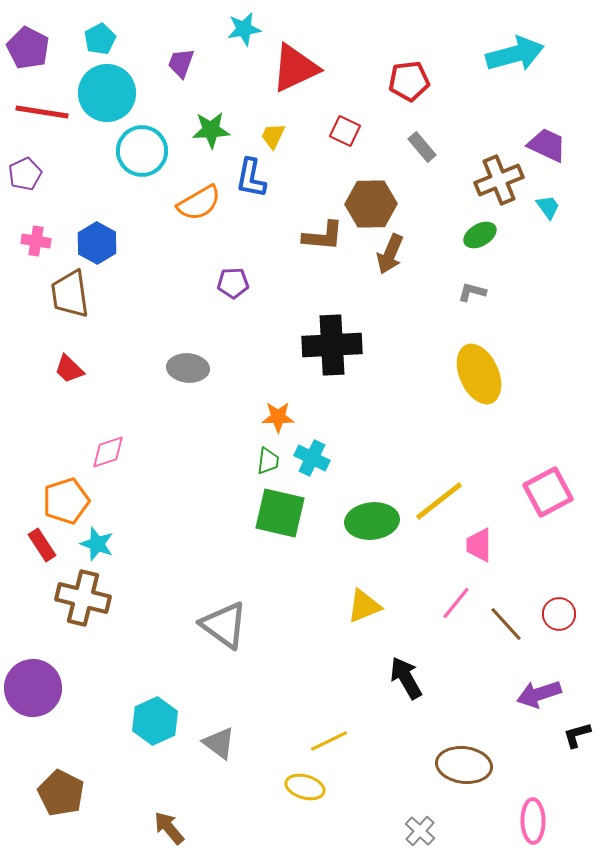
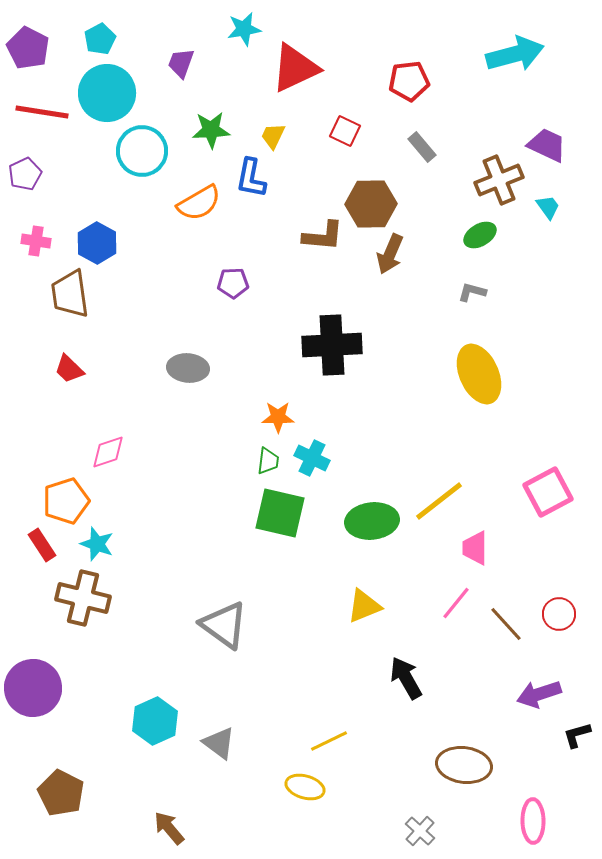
pink trapezoid at (479, 545): moved 4 px left, 3 px down
